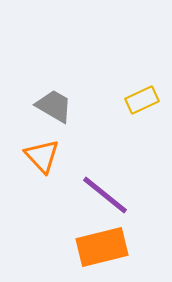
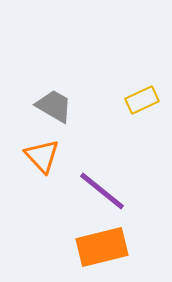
purple line: moved 3 px left, 4 px up
